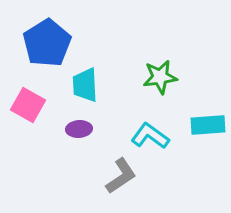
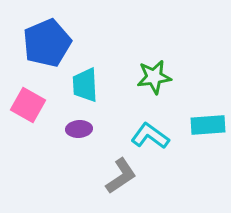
blue pentagon: rotated 9 degrees clockwise
green star: moved 6 px left
